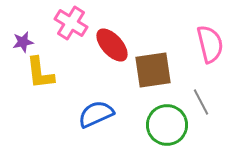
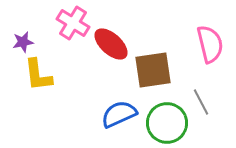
pink cross: moved 2 px right
red ellipse: moved 1 px left, 1 px up; rotated 6 degrees counterclockwise
yellow L-shape: moved 2 px left, 2 px down
blue semicircle: moved 23 px right
green circle: moved 2 px up
